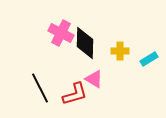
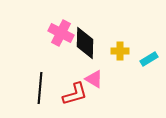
black line: rotated 32 degrees clockwise
